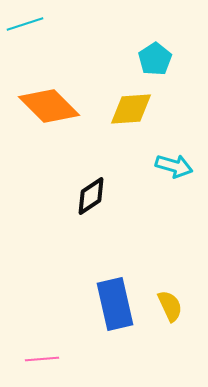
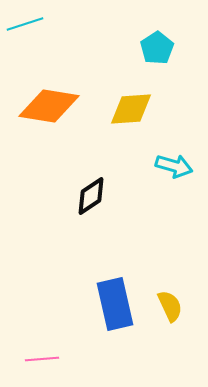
cyan pentagon: moved 2 px right, 11 px up
orange diamond: rotated 36 degrees counterclockwise
